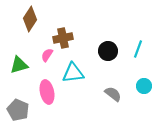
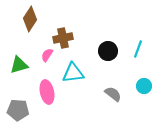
gray pentagon: rotated 20 degrees counterclockwise
